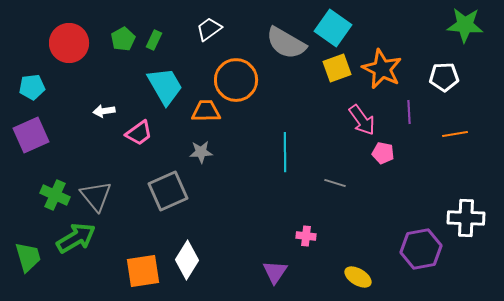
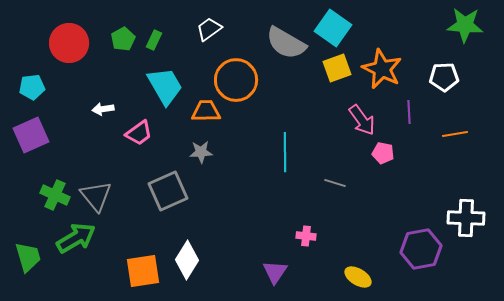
white arrow: moved 1 px left, 2 px up
